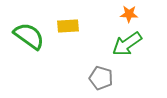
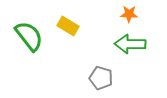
yellow rectangle: rotated 35 degrees clockwise
green semicircle: rotated 16 degrees clockwise
green arrow: moved 3 px right; rotated 36 degrees clockwise
